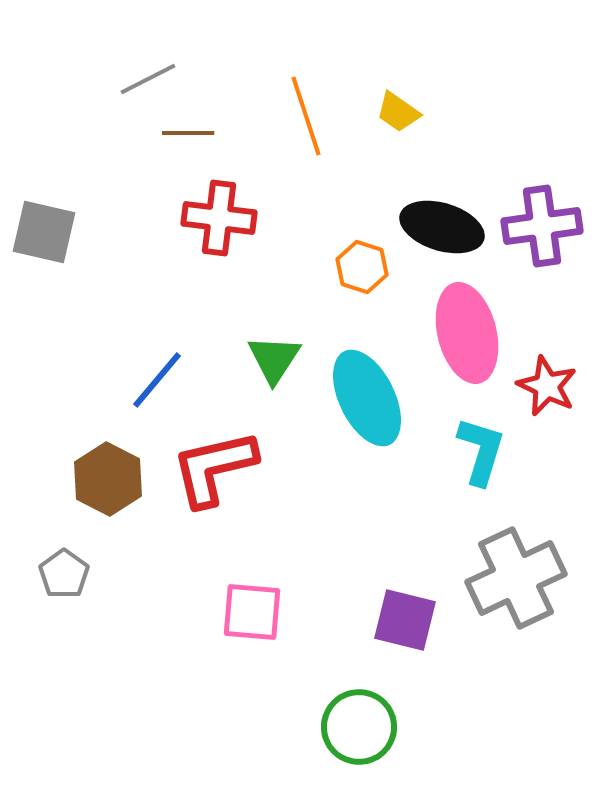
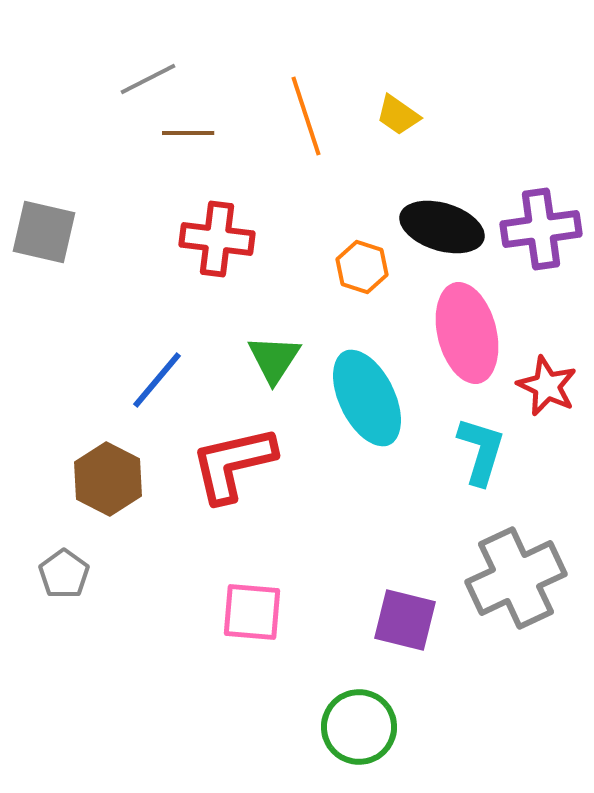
yellow trapezoid: moved 3 px down
red cross: moved 2 px left, 21 px down
purple cross: moved 1 px left, 3 px down
red L-shape: moved 19 px right, 4 px up
